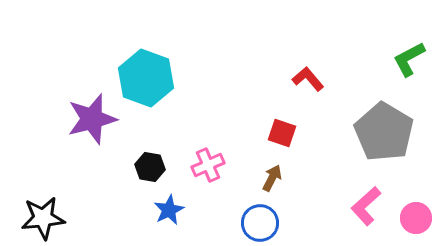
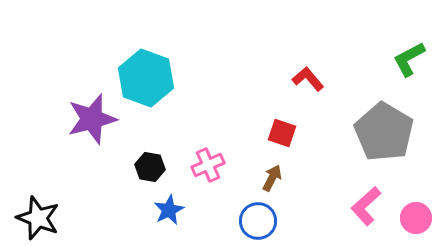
black star: moved 5 px left; rotated 27 degrees clockwise
blue circle: moved 2 px left, 2 px up
